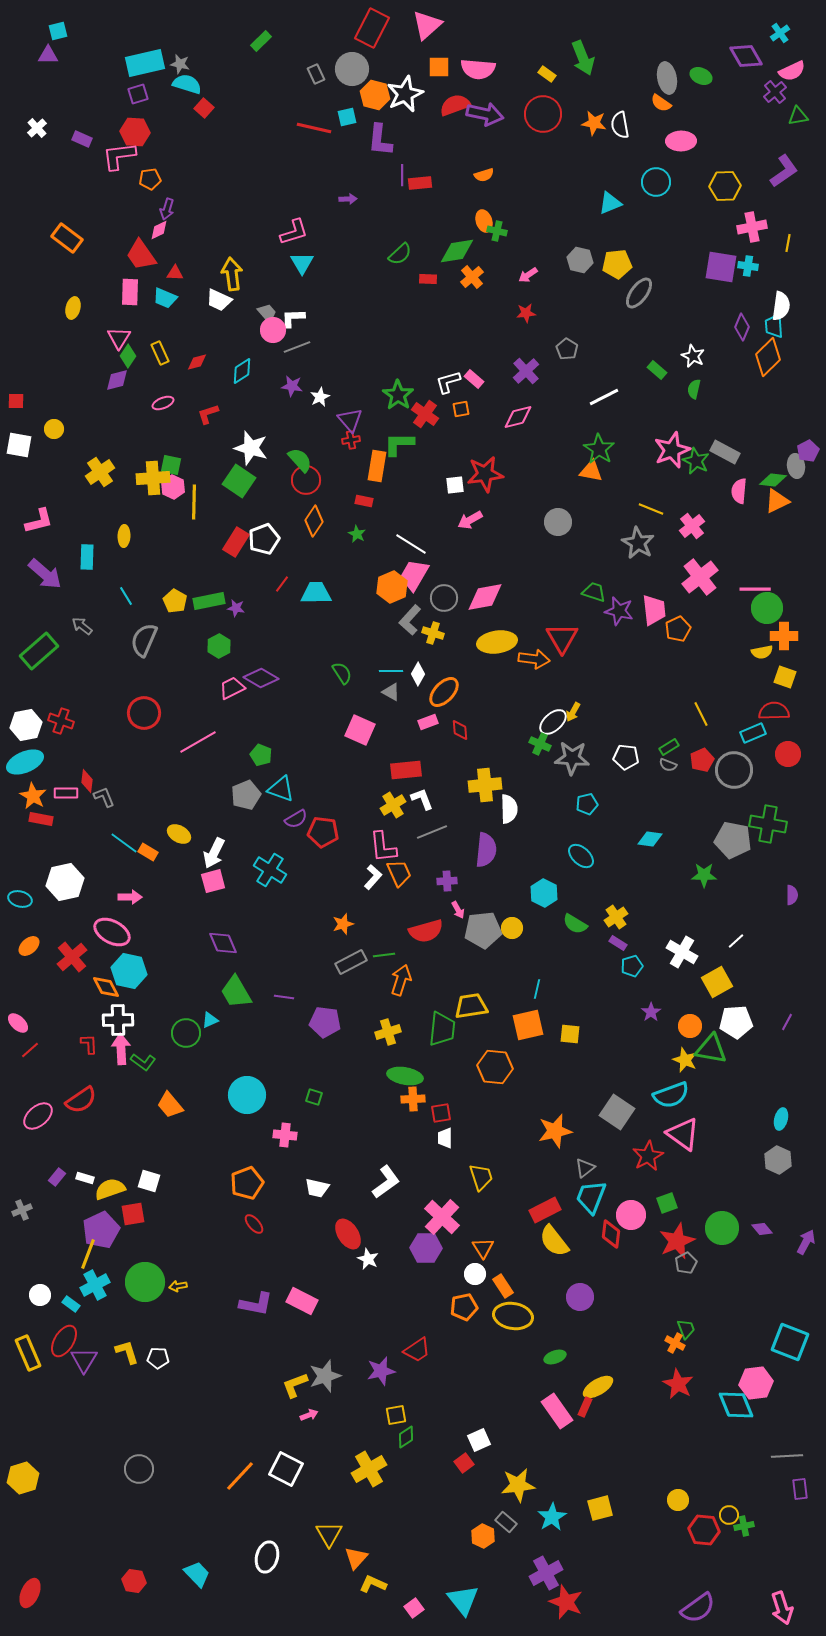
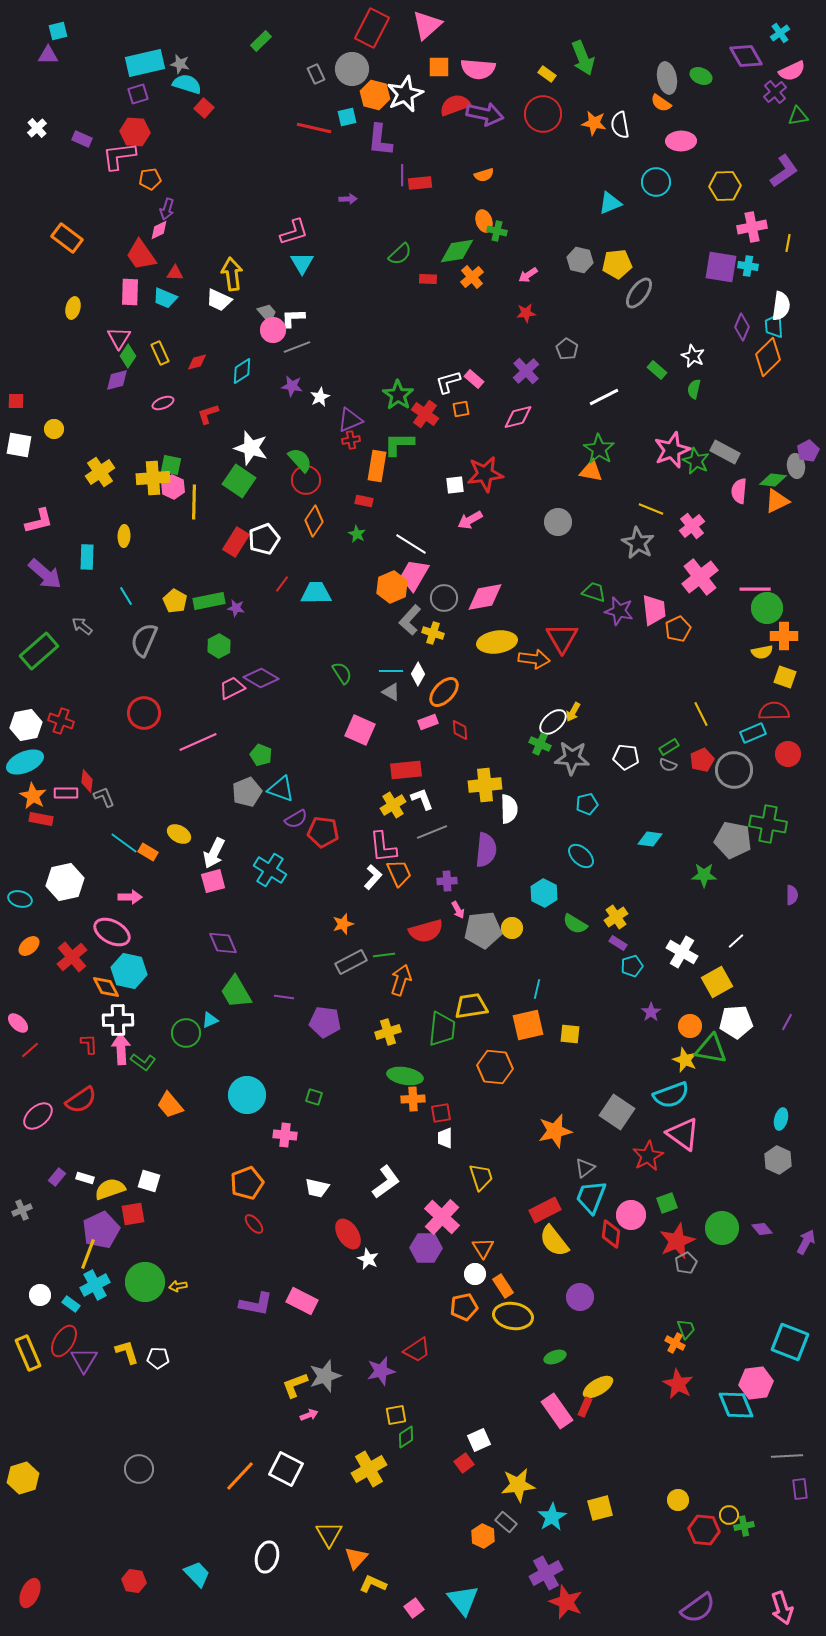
purple triangle at (350, 420): rotated 48 degrees clockwise
pink line at (198, 742): rotated 6 degrees clockwise
gray pentagon at (246, 795): moved 1 px right, 3 px up
